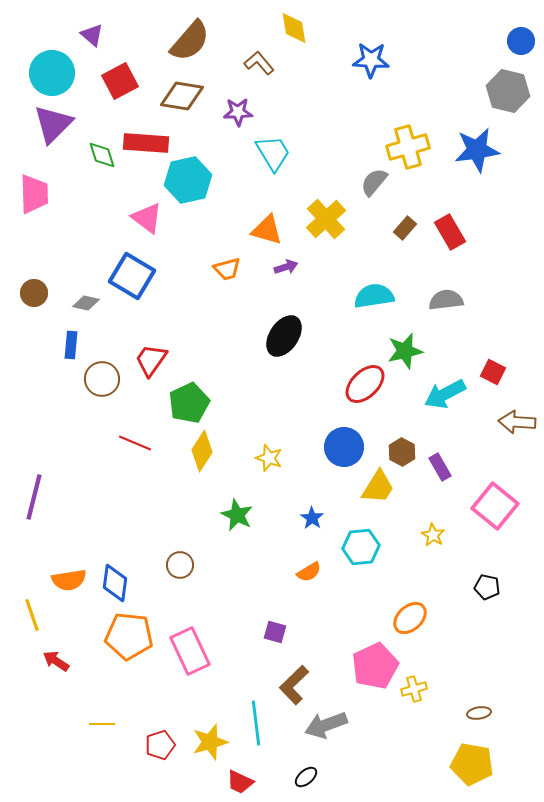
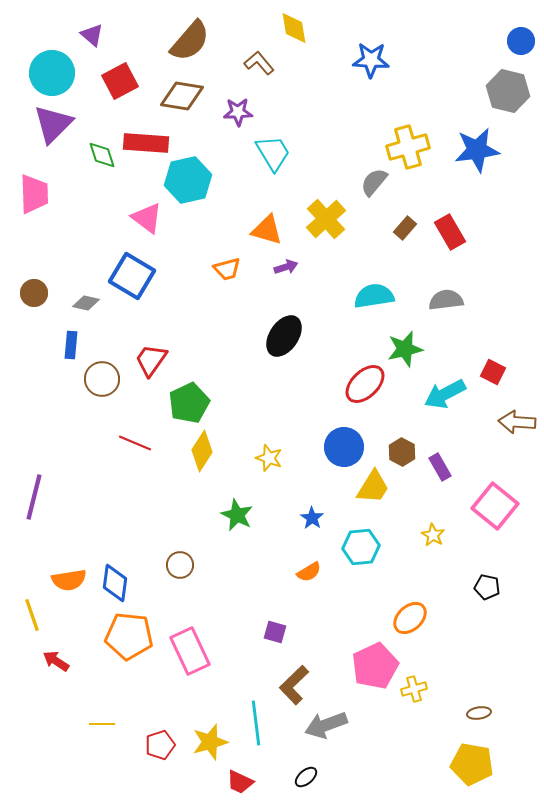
green star at (405, 351): moved 2 px up
yellow trapezoid at (378, 487): moved 5 px left
